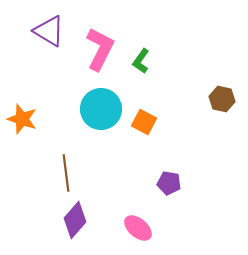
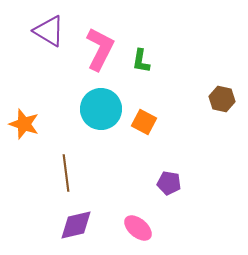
green L-shape: rotated 25 degrees counterclockwise
orange star: moved 2 px right, 5 px down
purple diamond: moved 1 px right, 5 px down; rotated 36 degrees clockwise
